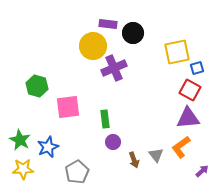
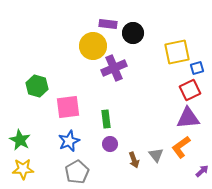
red square: rotated 35 degrees clockwise
green rectangle: moved 1 px right
purple circle: moved 3 px left, 2 px down
blue star: moved 21 px right, 6 px up
